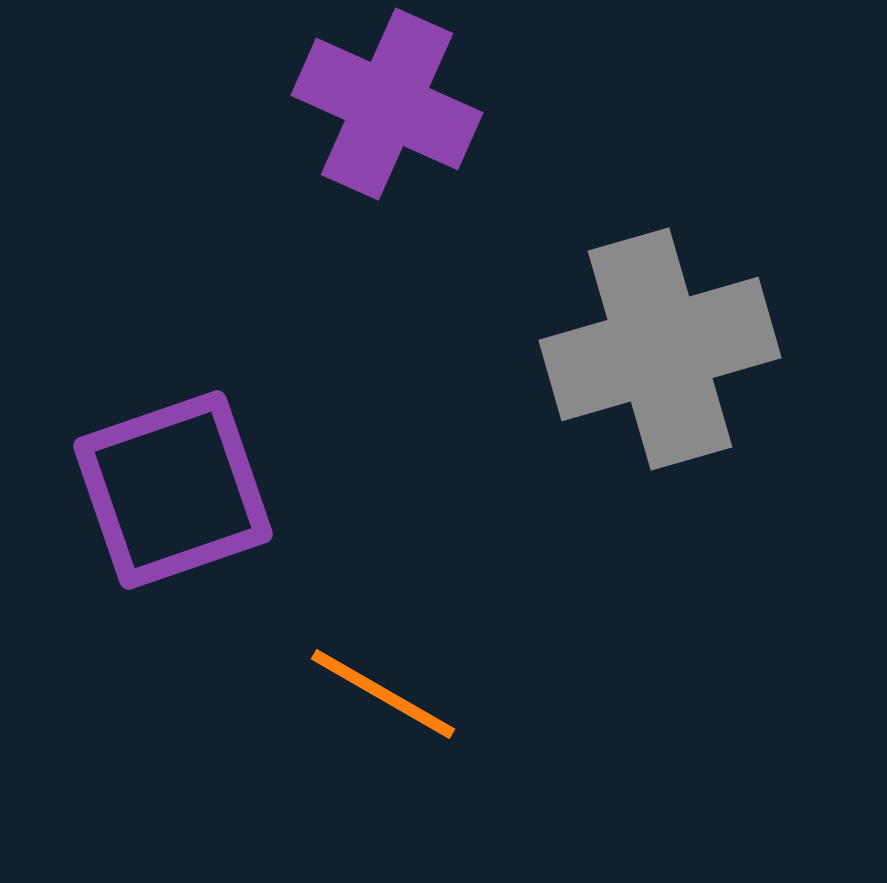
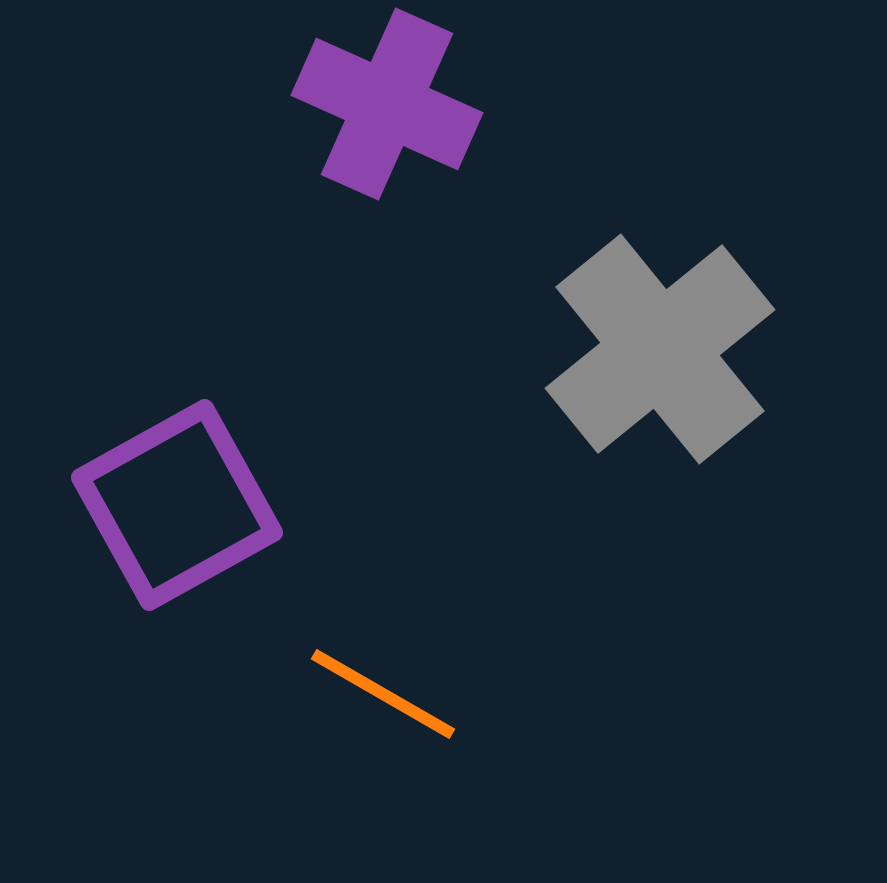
gray cross: rotated 23 degrees counterclockwise
purple square: moved 4 px right, 15 px down; rotated 10 degrees counterclockwise
